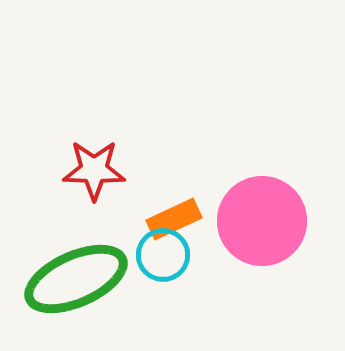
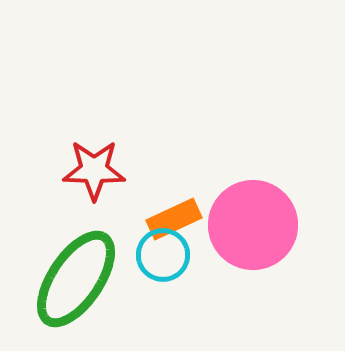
pink circle: moved 9 px left, 4 px down
green ellipse: rotated 32 degrees counterclockwise
